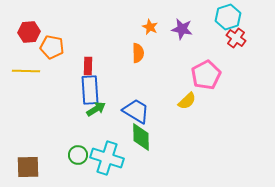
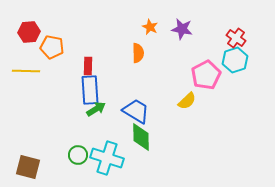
cyan hexagon: moved 7 px right, 43 px down
brown square: rotated 15 degrees clockwise
